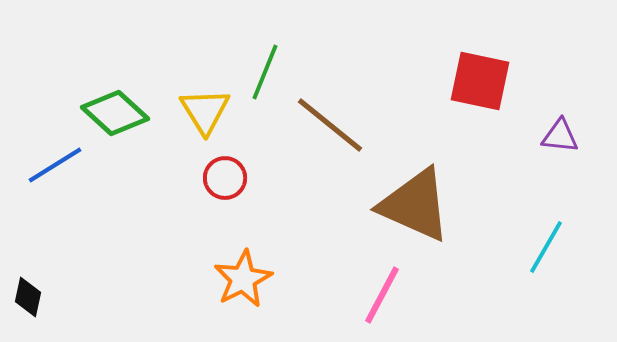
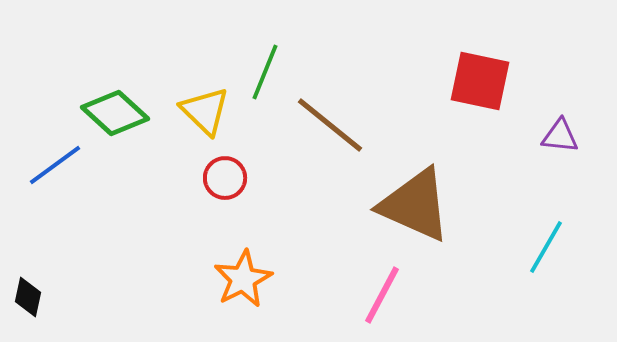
yellow triangle: rotated 14 degrees counterclockwise
blue line: rotated 4 degrees counterclockwise
